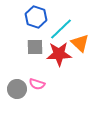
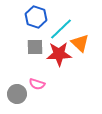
gray circle: moved 5 px down
